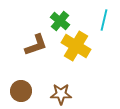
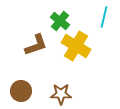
cyan line: moved 3 px up
